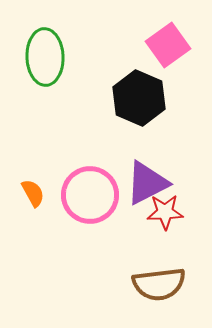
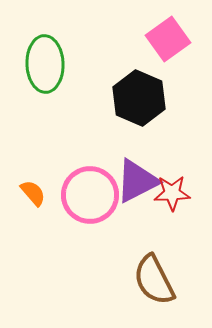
pink square: moved 6 px up
green ellipse: moved 7 px down
purple triangle: moved 10 px left, 2 px up
orange semicircle: rotated 12 degrees counterclockwise
red star: moved 7 px right, 19 px up
brown semicircle: moved 5 px left, 4 px up; rotated 70 degrees clockwise
